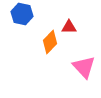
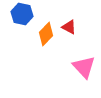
red triangle: rotated 28 degrees clockwise
orange diamond: moved 4 px left, 8 px up
